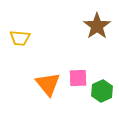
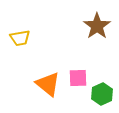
yellow trapezoid: rotated 15 degrees counterclockwise
orange triangle: rotated 12 degrees counterclockwise
green hexagon: moved 3 px down
